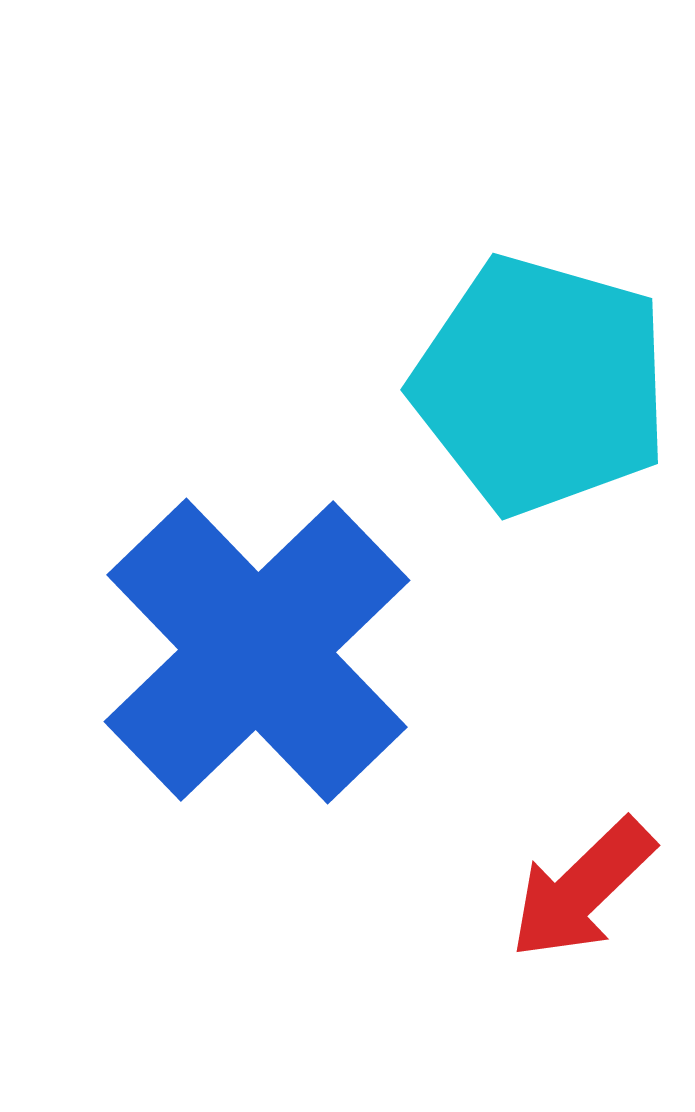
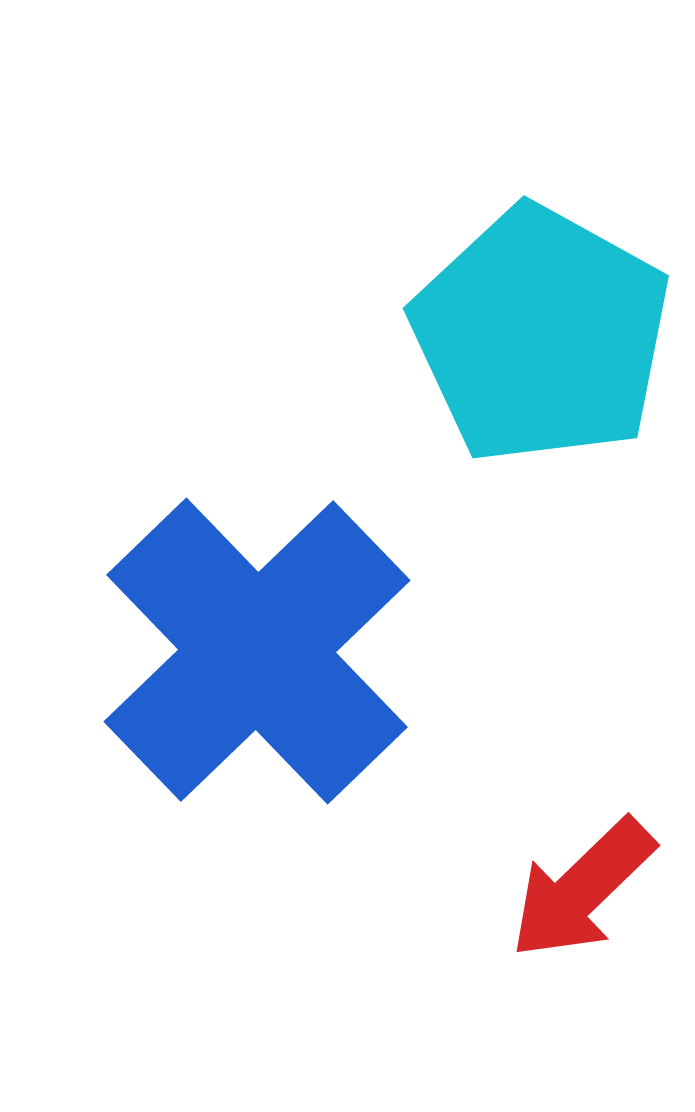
cyan pentagon: moved 50 px up; rotated 13 degrees clockwise
